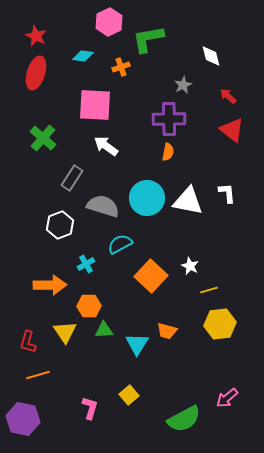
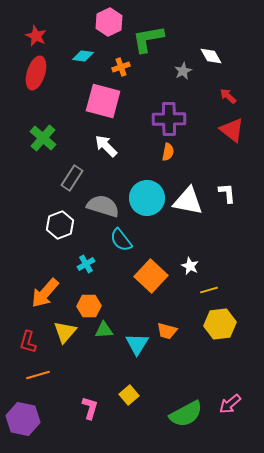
white diamond: rotated 15 degrees counterclockwise
gray star: moved 14 px up
pink square: moved 8 px right, 4 px up; rotated 12 degrees clockwise
white arrow: rotated 10 degrees clockwise
cyan semicircle: moved 1 px right, 4 px up; rotated 100 degrees counterclockwise
orange arrow: moved 5 px left, 8 px down; rotated 132 degrees clockwise
yellow triangle: rotated 15 degrees clockwise
pink arrow: moved 3 px right, 6 px down
green semicircle: moved 2 px right, 5 px up
